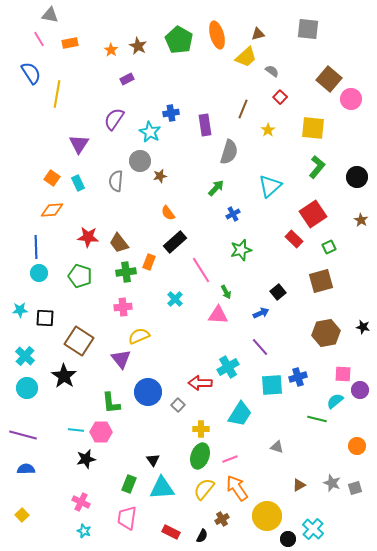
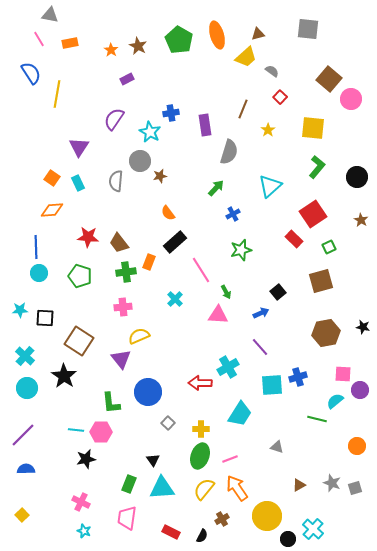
purple triangle at (79, 144): moved 3 px down
gray square at (178, 405): moved 10 px left, 18 px down
purple line at (23, 435): rotated 60 degrees counterclockwise
